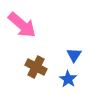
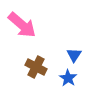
blue star: moved 1 px up
